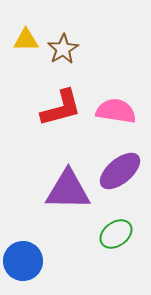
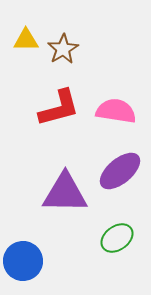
red L-shape: moved 2 px left
purple triangle: moved 3 px left, 3 px down
green ellipse: moved 1 px right, 4 px down
